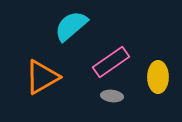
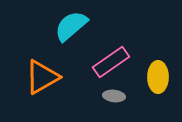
gray ellipse: moved 2 px right
